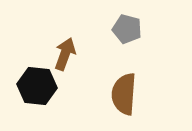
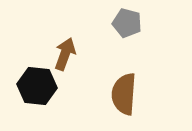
gray pentagon: moved 6 px up
